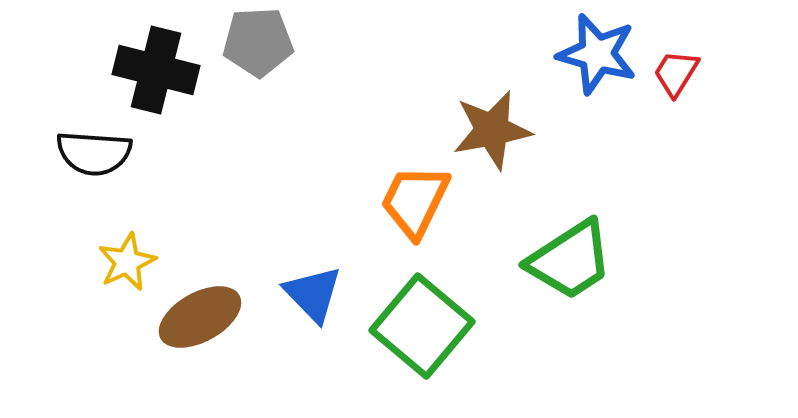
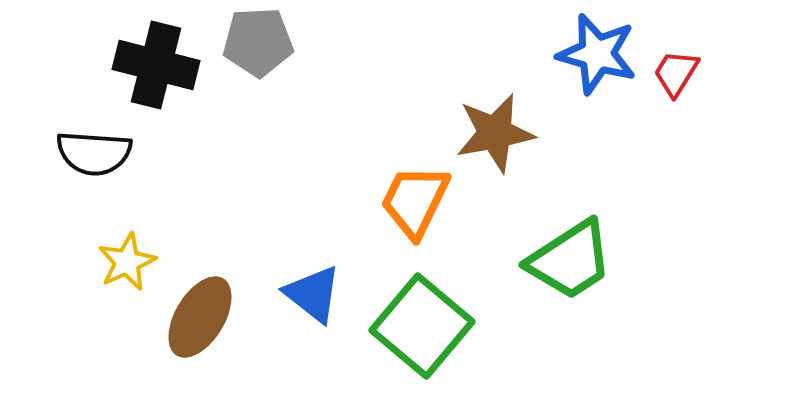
black cross: moved 5 px up
brown star: moved 3 px right, 3 px down
blue triangle: rotated 8 degrees counterclockwise
brown ellipse: rotated 30 degrees counterclockwise
